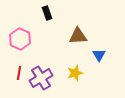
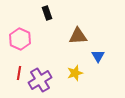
blue triangle: moved 1 px left, 1 px down
purple cross: moved 1 px left, 2 px down
